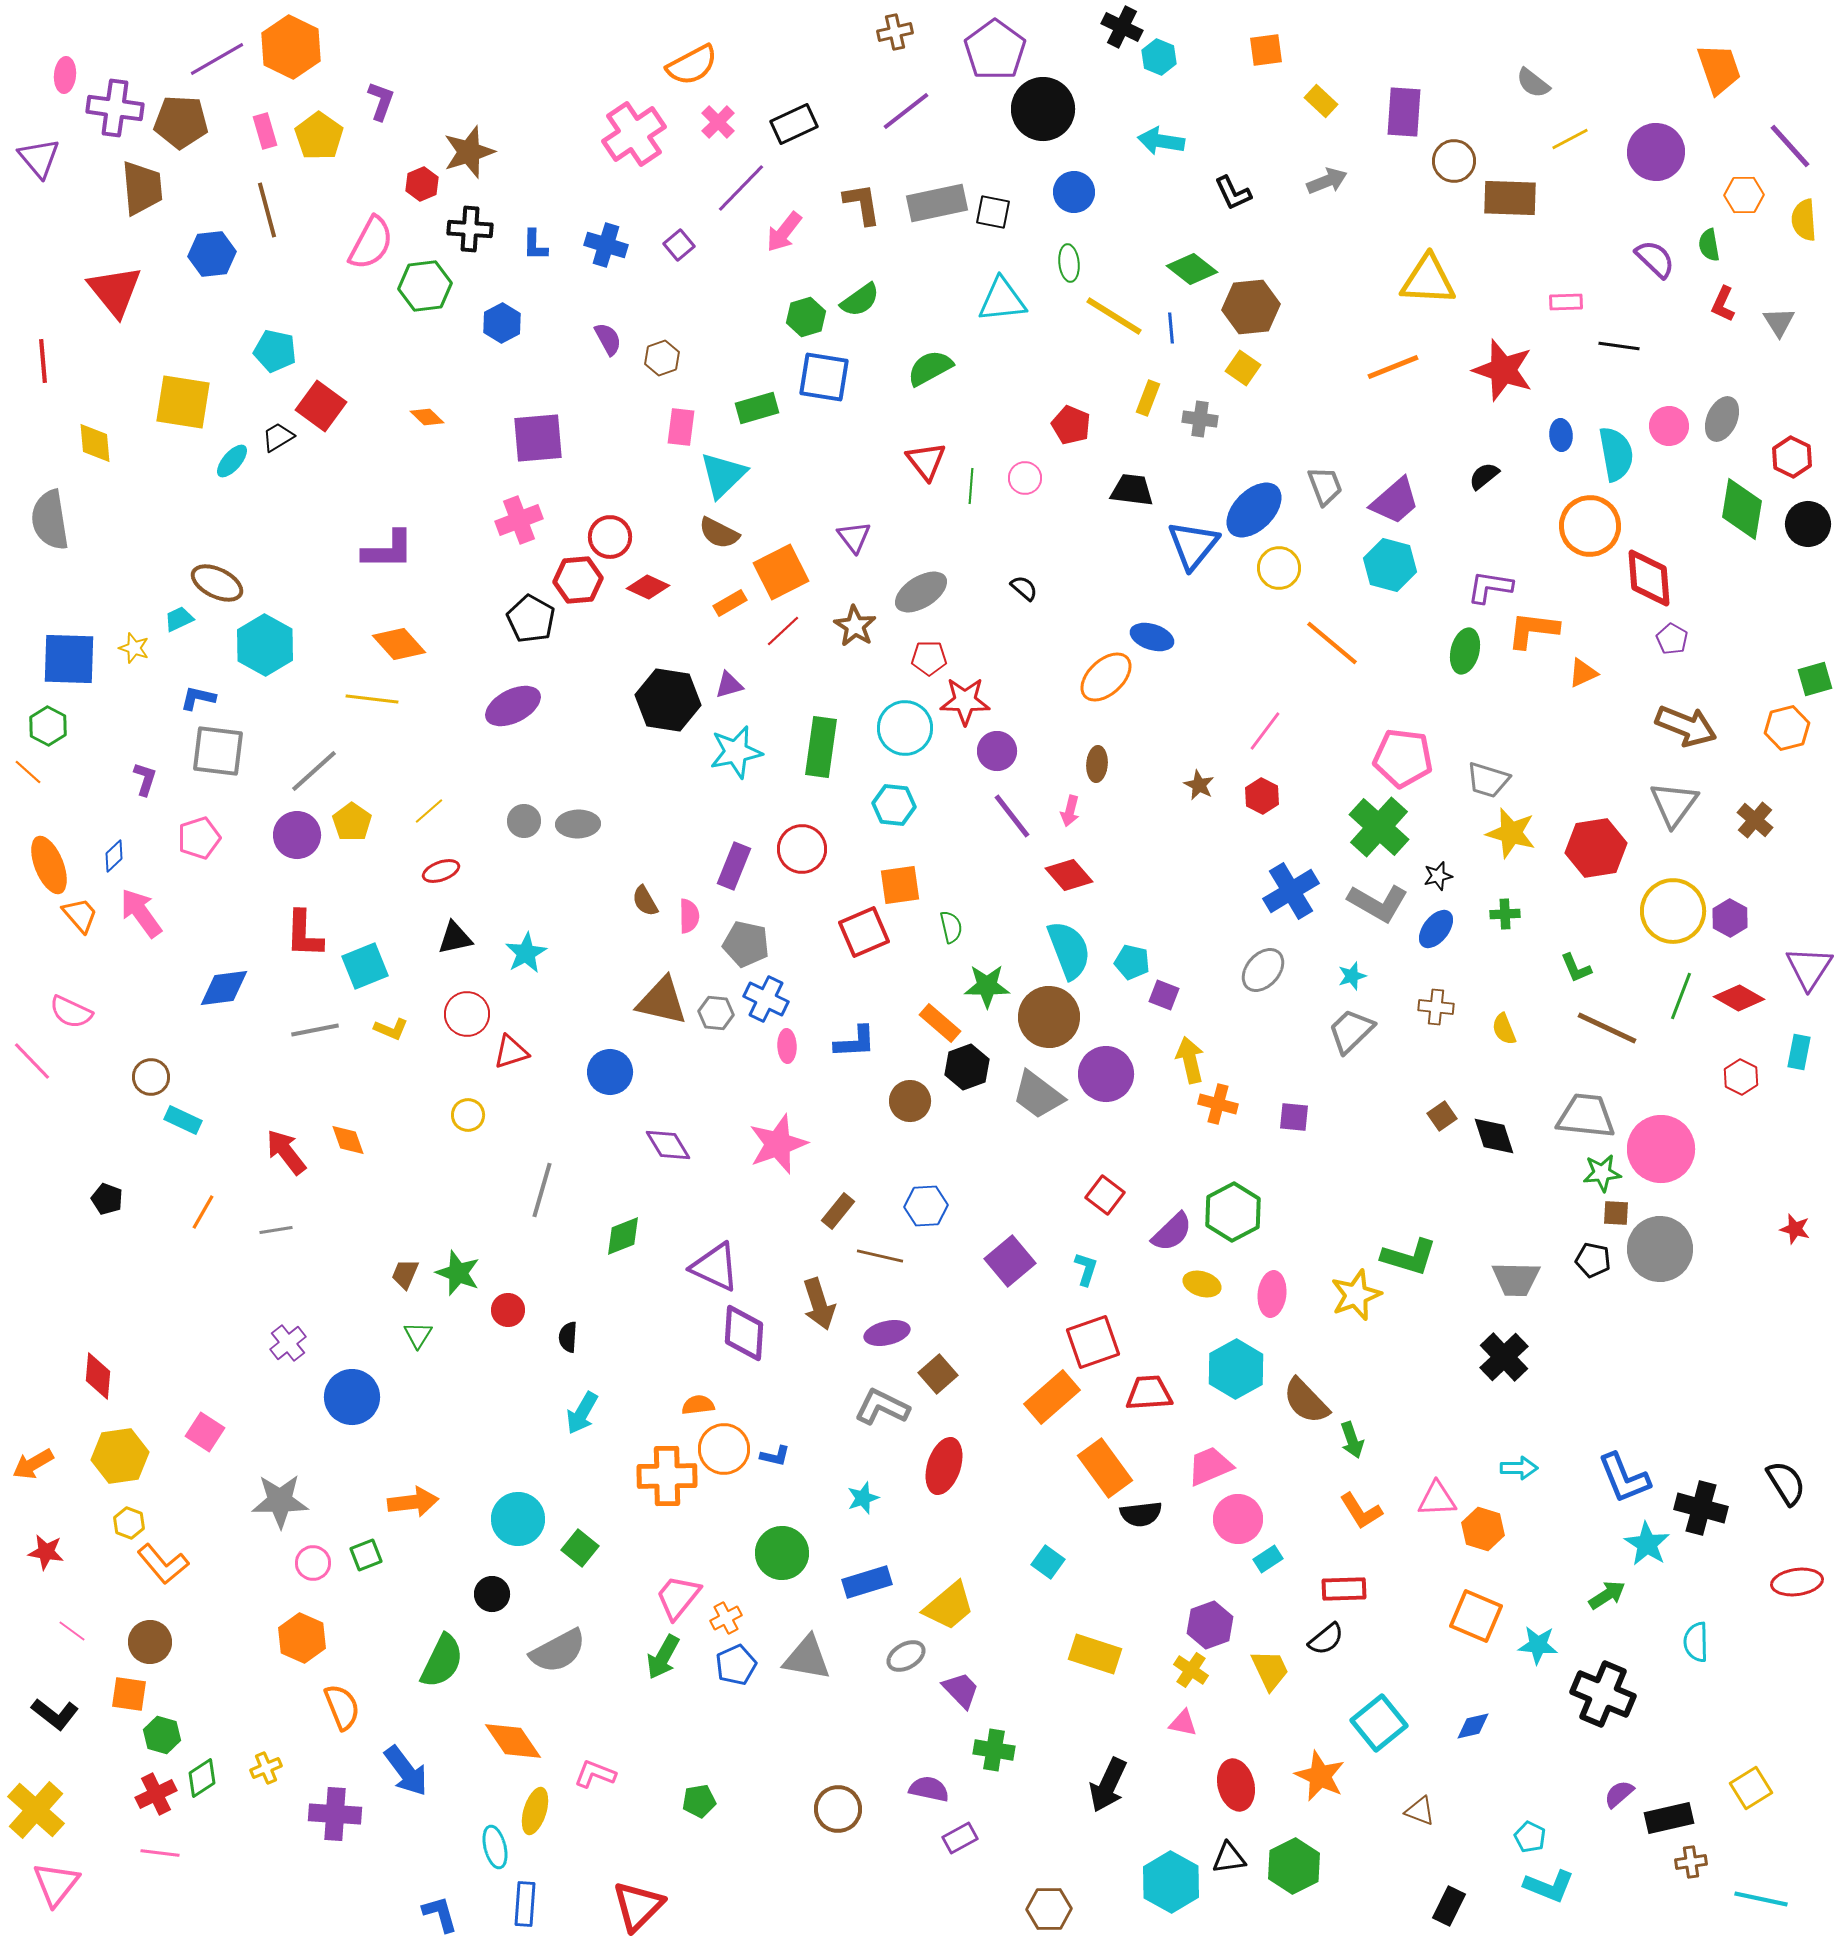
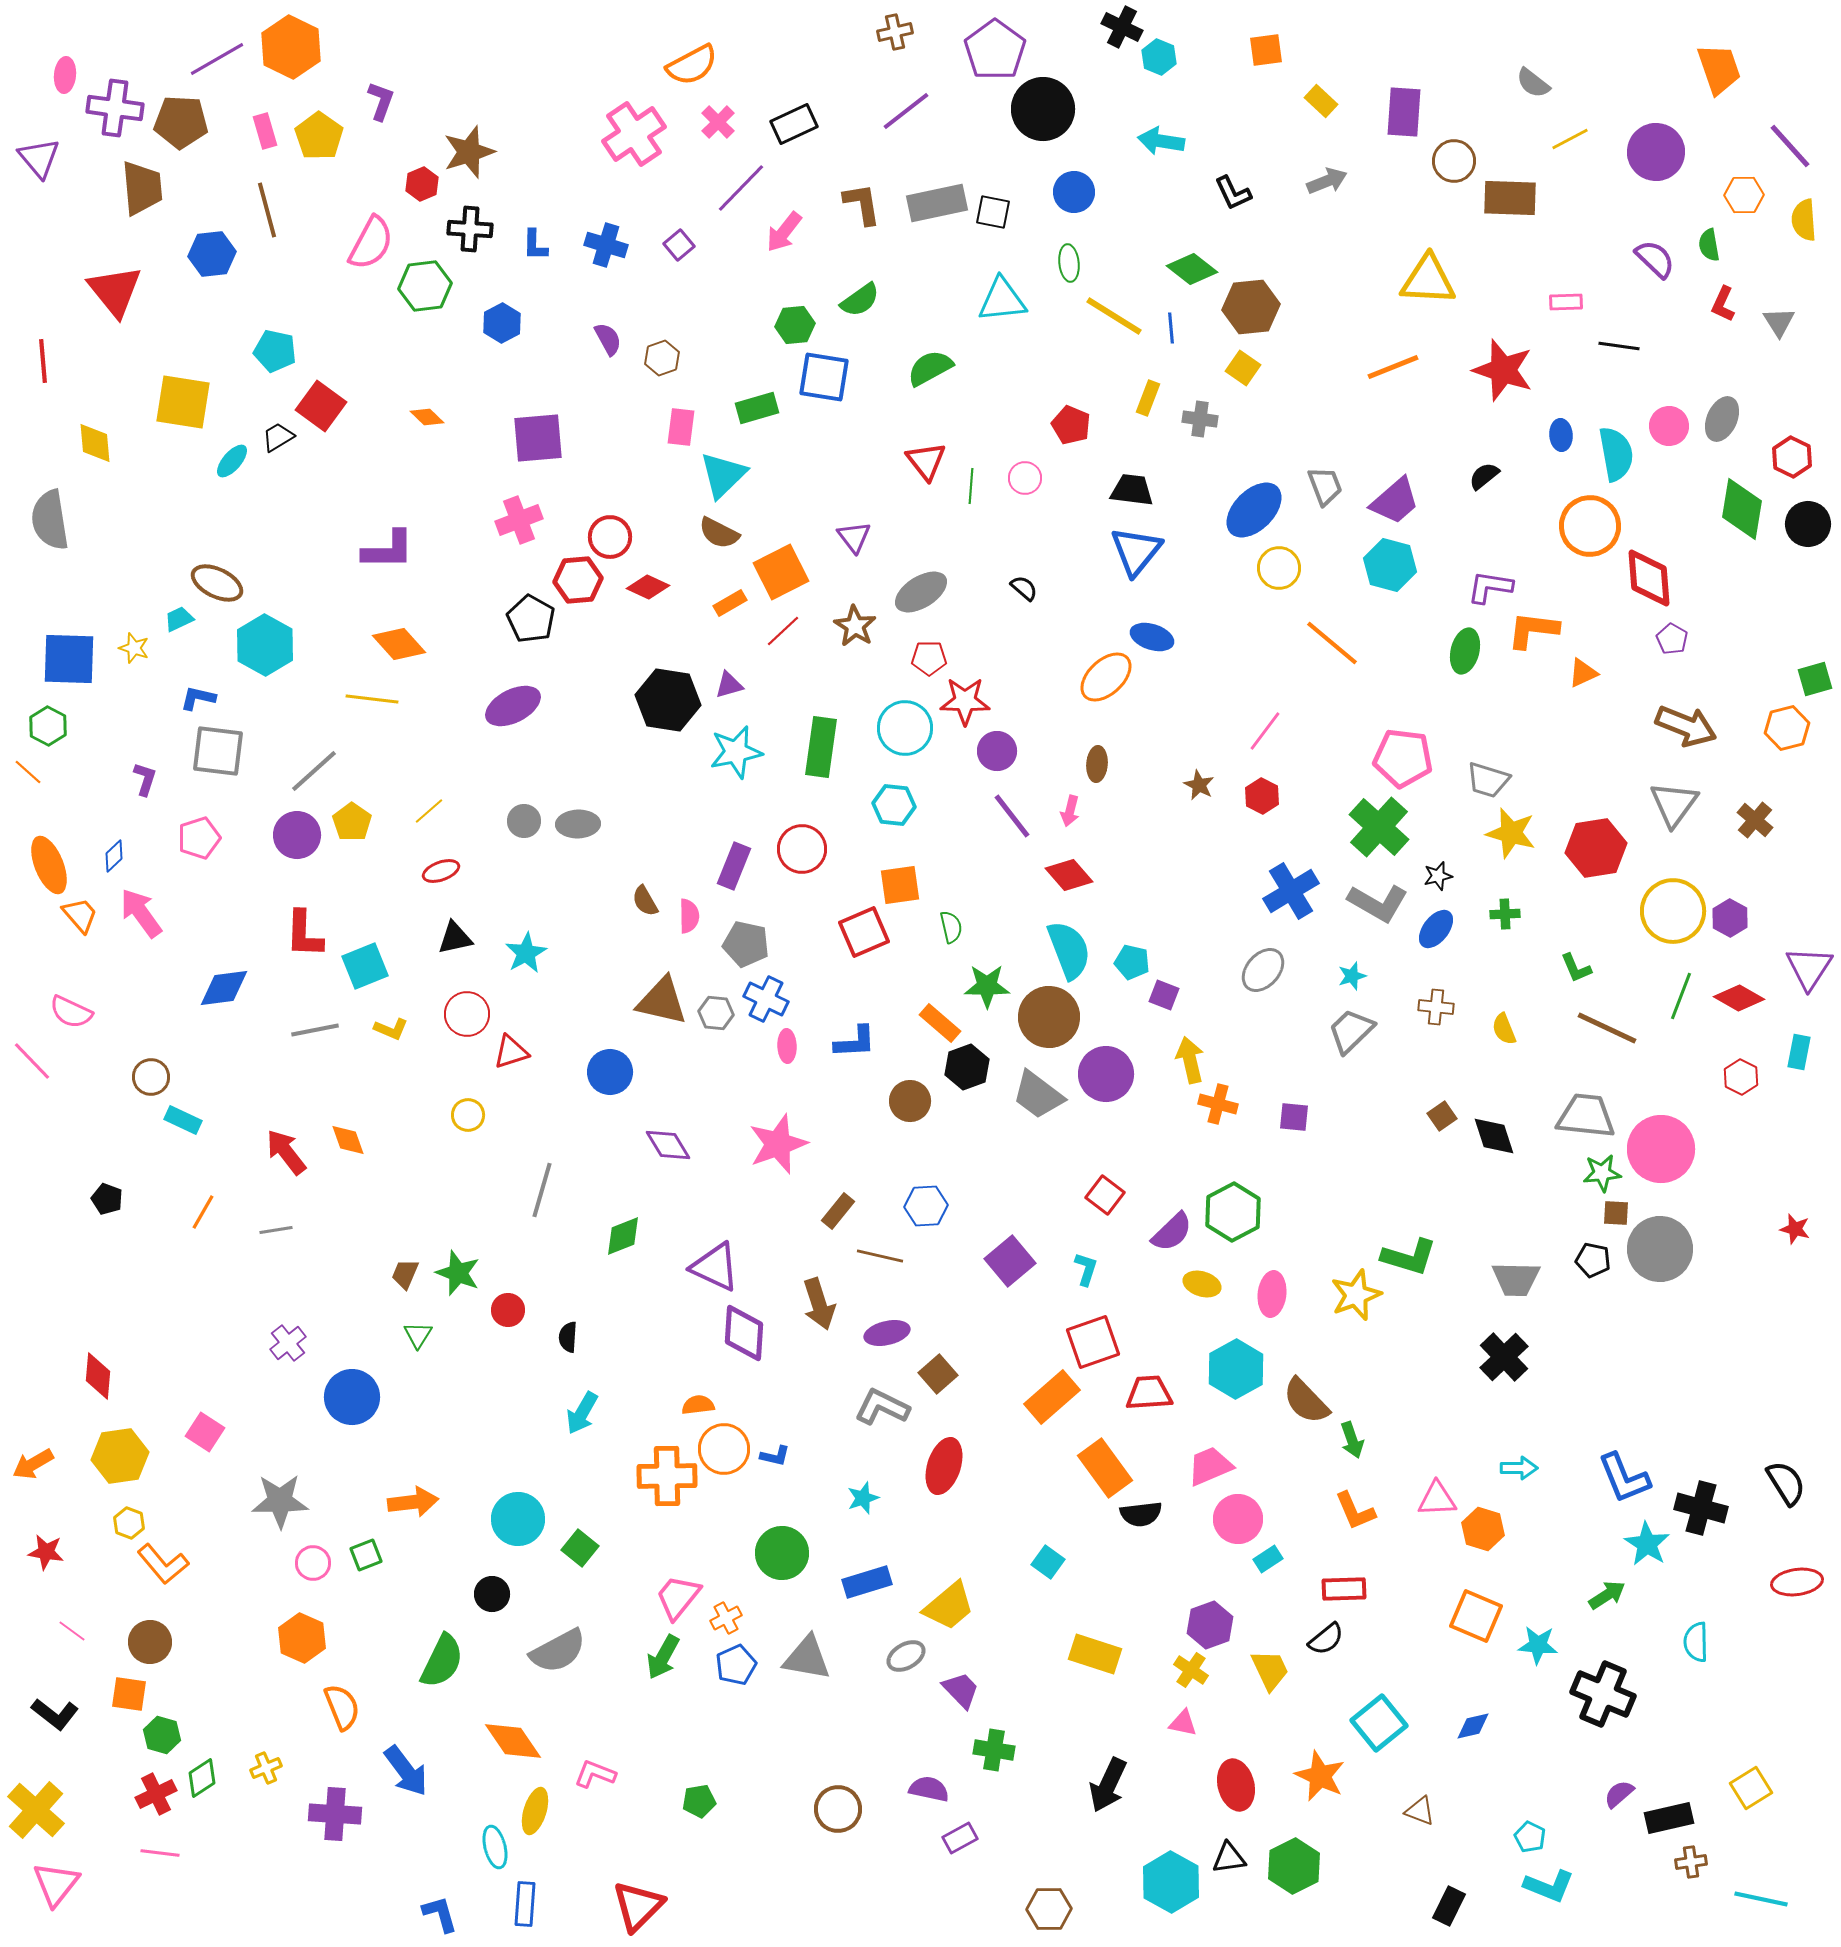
green hexagon at (806, 317): moved 11 px left, 8 px down; rotated 12 degrees clockwise
blue triangle at (1193, 545): moved 57 px left, 6 px down
orange L-shape at (1361, 1511): moved 6 px left; rotated 9 degrees clockwise
